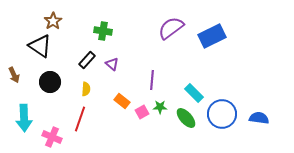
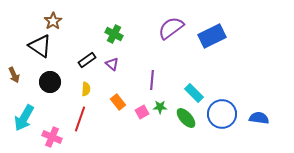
green cross: moved 11 px right, 3 px down; rotated 18 degrees clockwise
black rectangle: rotated 12 degrees clockwise
orange rectangle: moved 4 px left, 1 px down; rotated 14 degrees clockwise
cyan arrow: rotated 32 degrees clockwise
